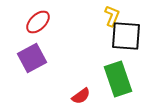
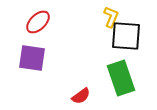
yellow L-shape: moved 1 px left, 1 px down
purple square: rotated 36 degrees clockwise
green rectangle: moved 3 px right, 1 px up
